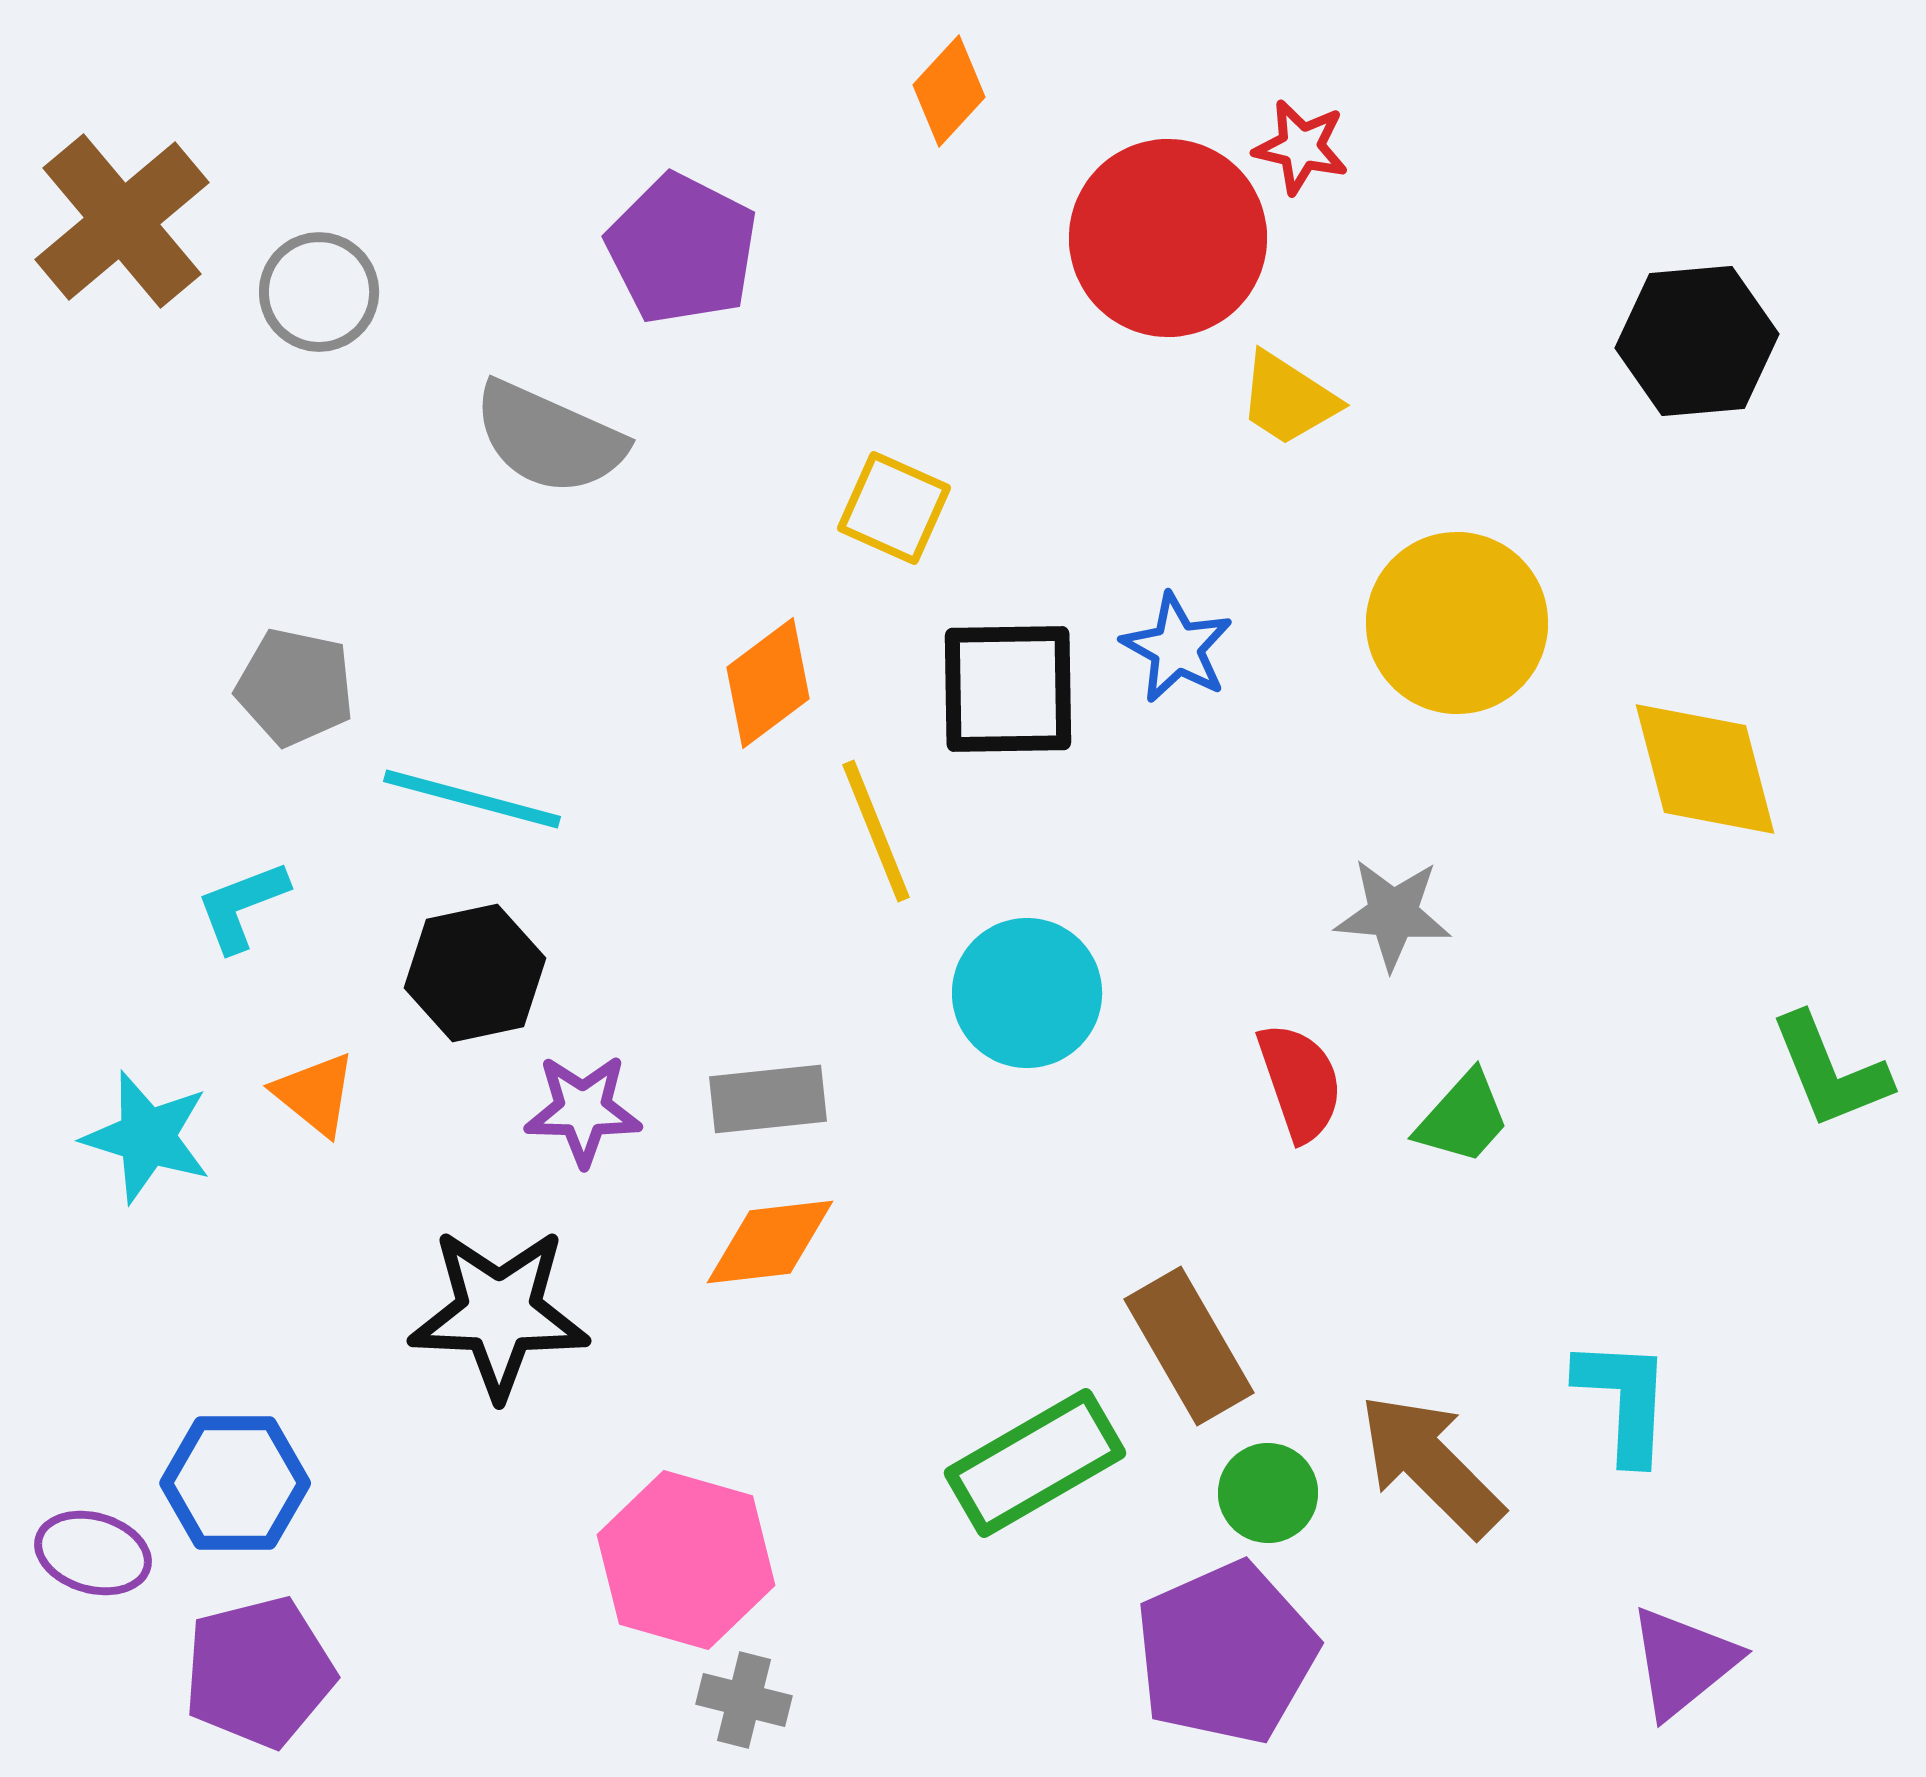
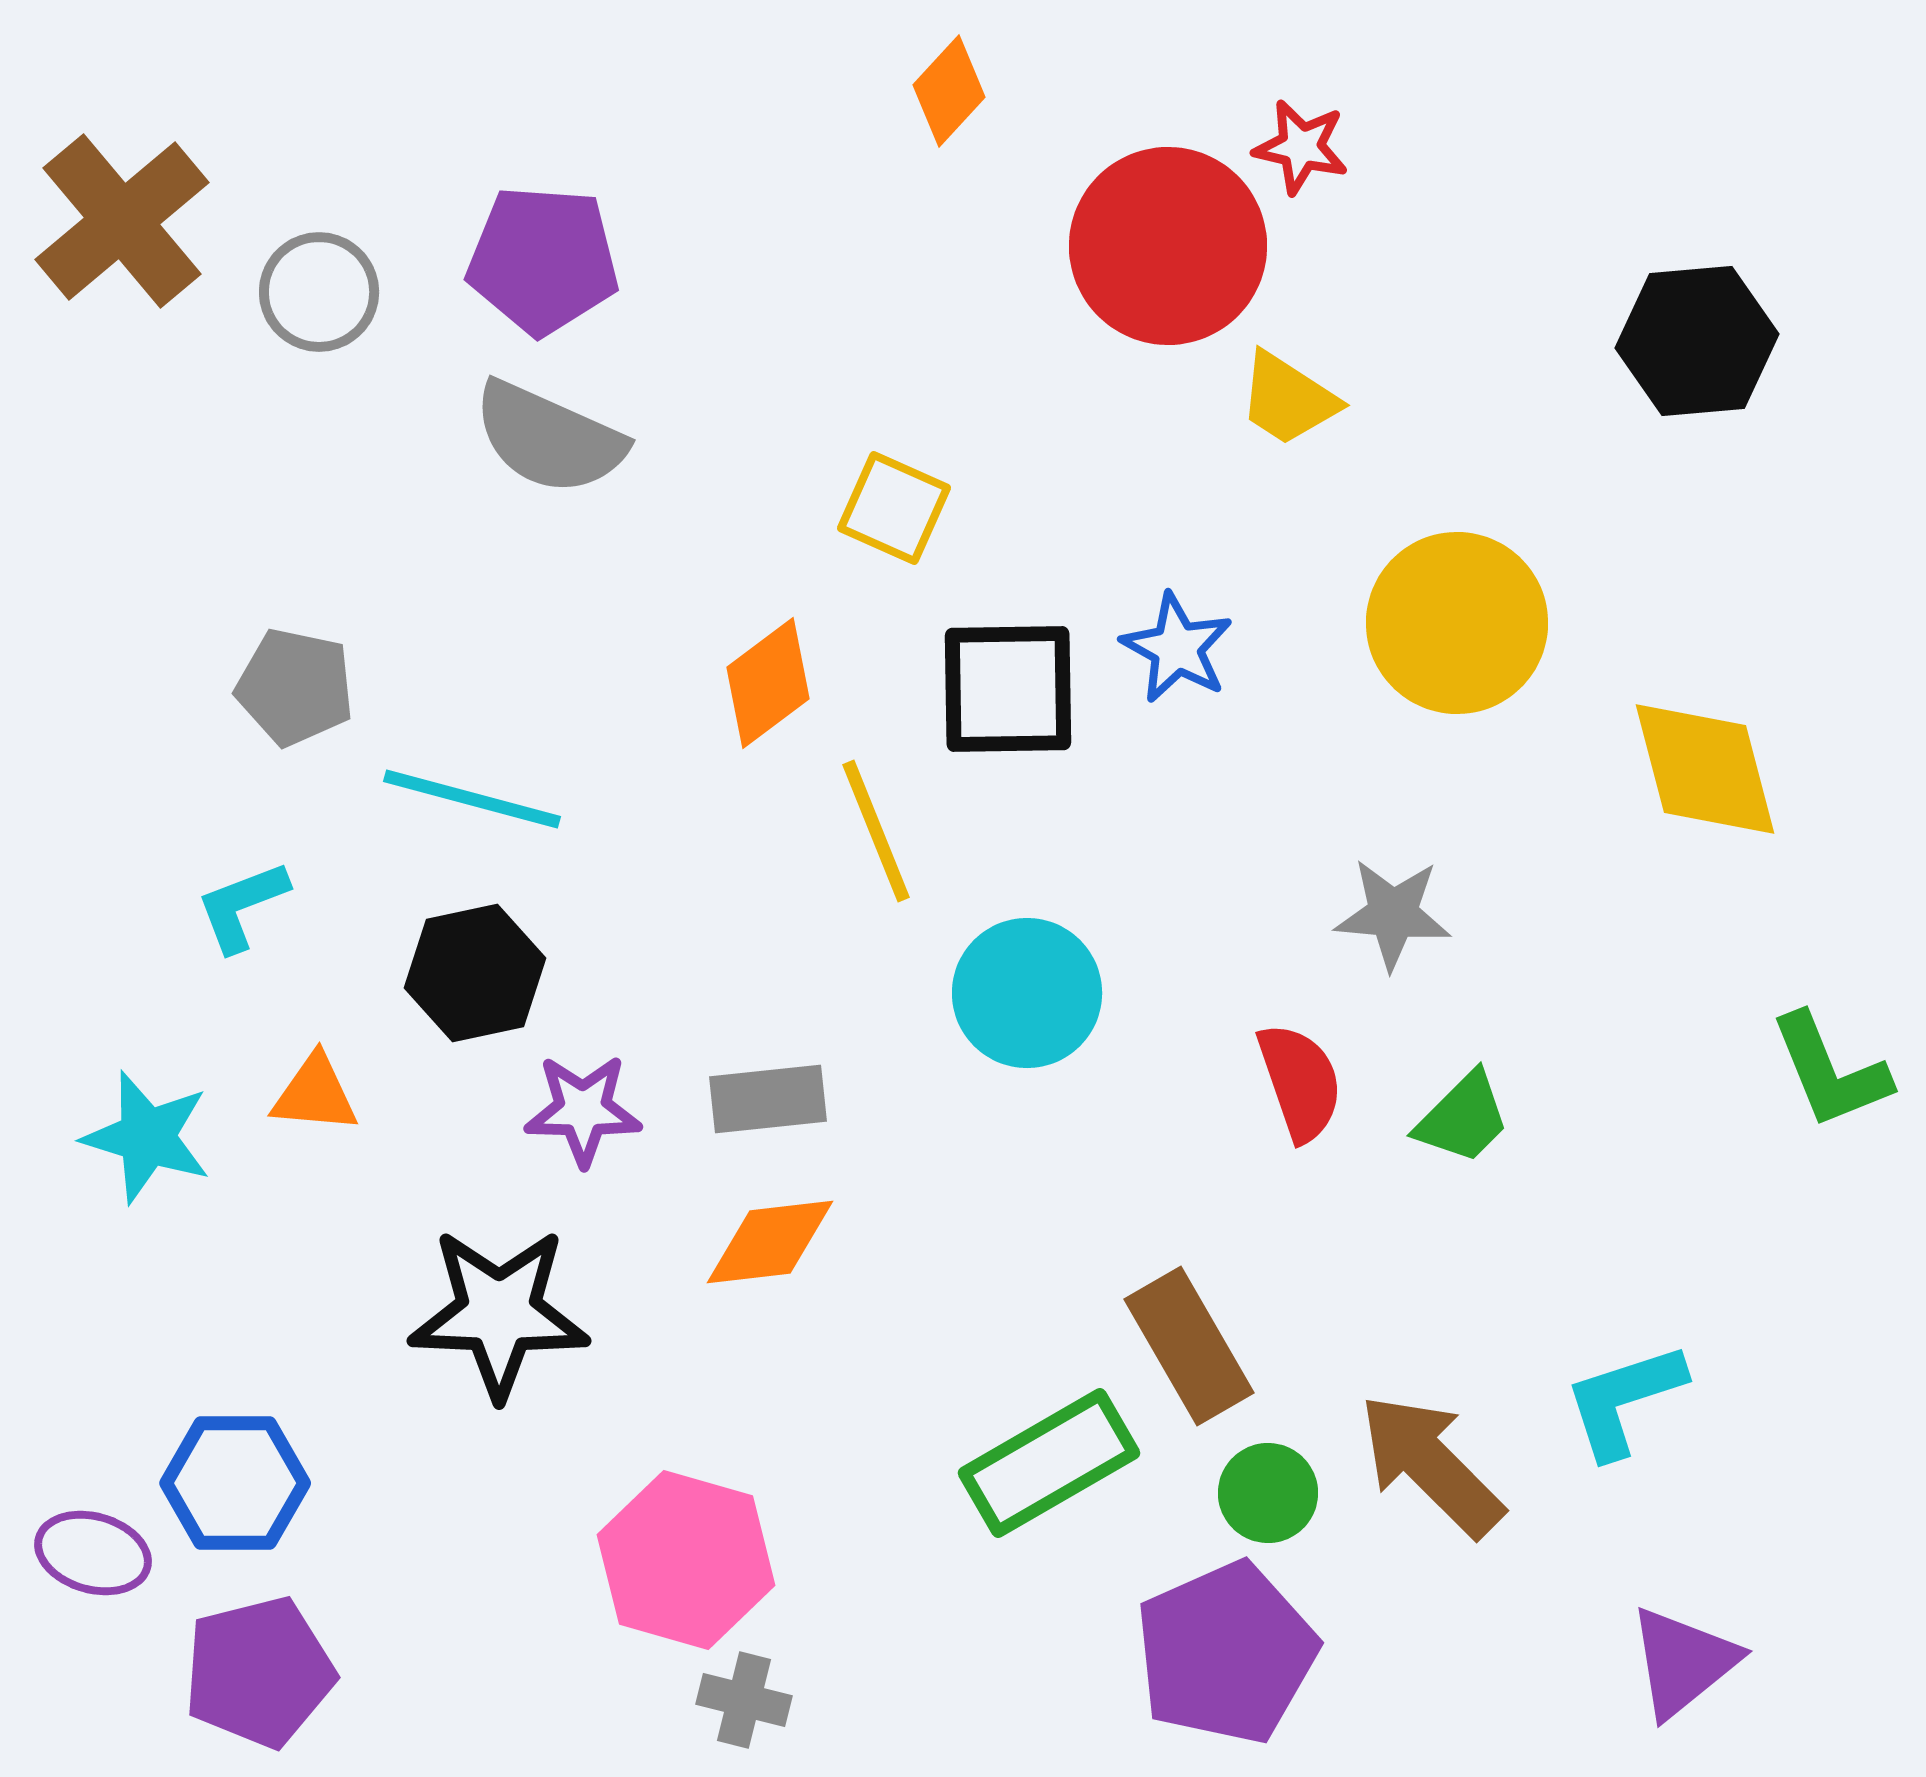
red circle at (1168, 238): moved 8 px down
purple pentagon at (682, 249): moved 139 px left, 11 px down; rotated 23 degrees counterclockwise
orange triangle at (315, 1094): rotated 34 degrees counterclockwise
green trapezoid at (1463, 1118): rotated 3 degrees clockwise
cyan L-shape at (1624, 1400): rotated 111 degrees counterclockwise
green rectangle at (1035, 1463): moved 14 px right
